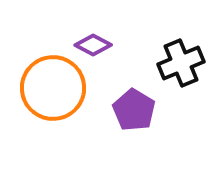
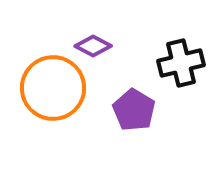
purple diamond: moved 1 px down
black cross: rotated 9 degrees clockwise
